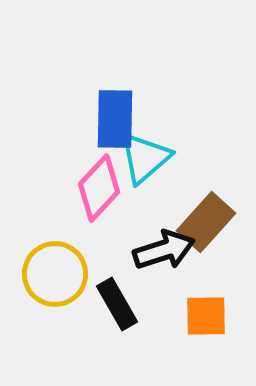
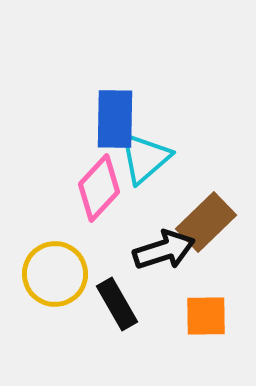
brown rectangle: rotated 4 degrees clockwise
